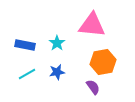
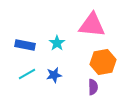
blue star: moved 3 px left, 3 px down
purple semicircle: rotated 35 degrees clockwise
